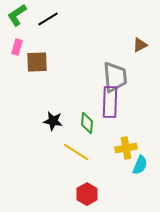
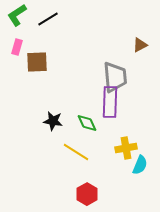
green diamond: rotated 30 degrees counterclockwise
